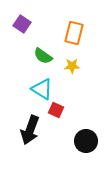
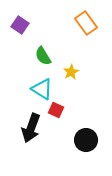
purple square: moved 2 px left, 1 px down
orange rectangle: moved 12 px right, 10 px up; rotated 50 degrees counterclockwise
green semicircle: rotated 24 degrees clockwise
yellow star: moved 1 px left, 6 px down; rotated 28 degrees counterclockwise
black arrow: moved 1 px right, 2 px up
black circle: moved 1 px up
